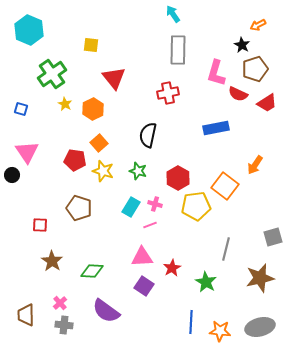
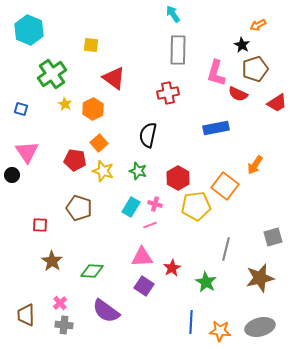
red triangle at (114, 78): rotated 15 degrees counterclockwise
red trapezoid at (267, 103): moved 10 px right
